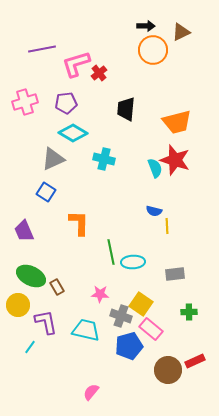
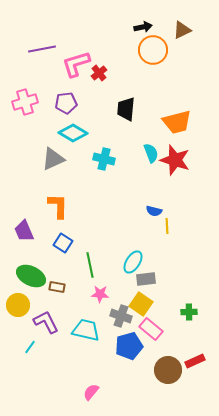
black arrow: moved 3 px left, 1 px down; rotated 12 degrees counterclockwise
brown triangle: moved 1 px right, 2 px up
cyan semicircle: moved 4 px left, 15 px up
blue square: moved 17 px right, 51 px down
orange L-shape: moved 21 px left, 17 px up
green line: moved 21 px left, 13 px down
cyan ellipse: rotated 55 degrees counterclockwise
gray rectangle: moved 29 px left, 5 px down
brown rectangle: rotated 49 degrees counterclockwise
purple L-shape: rotated 16 degrees counterclockwise
